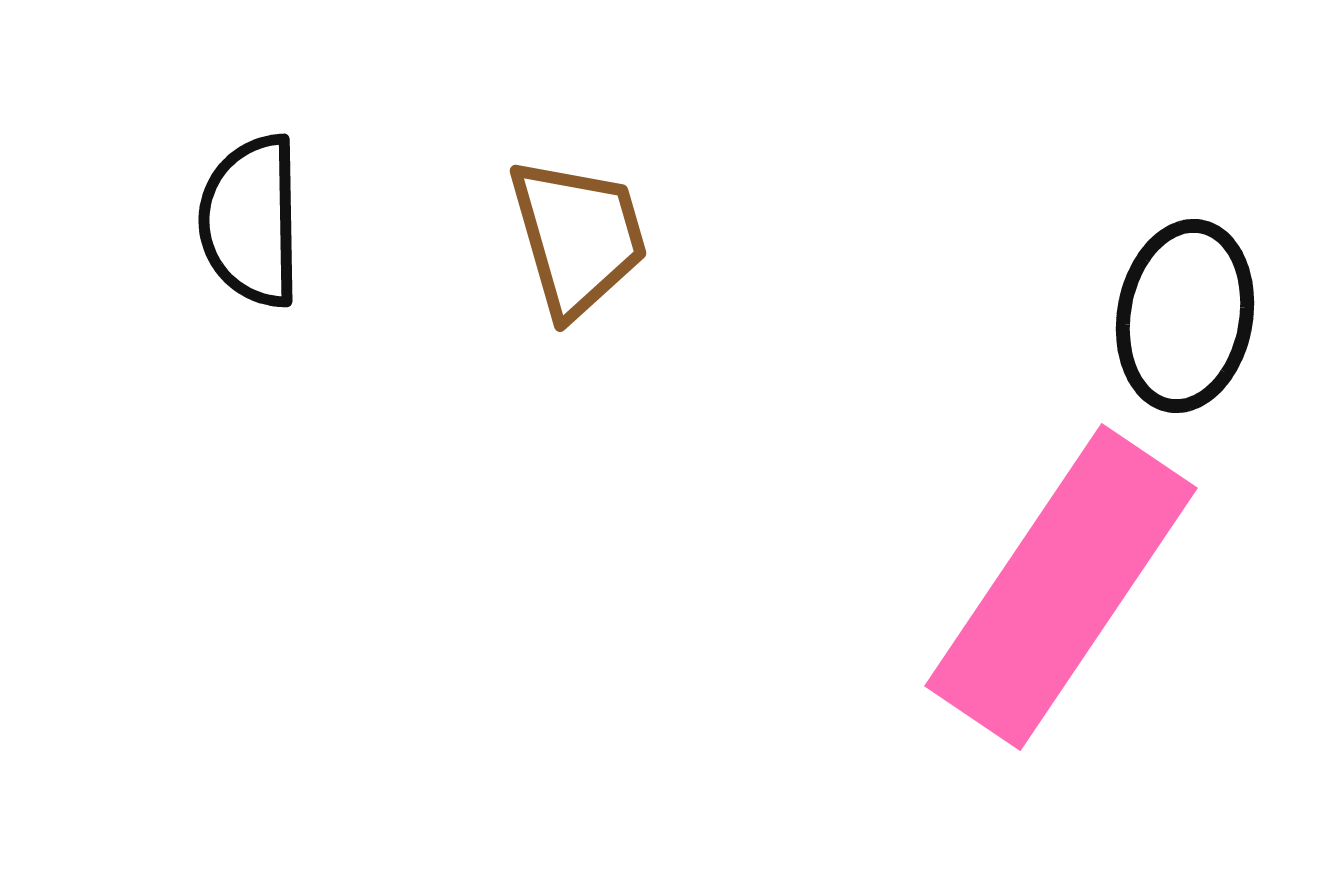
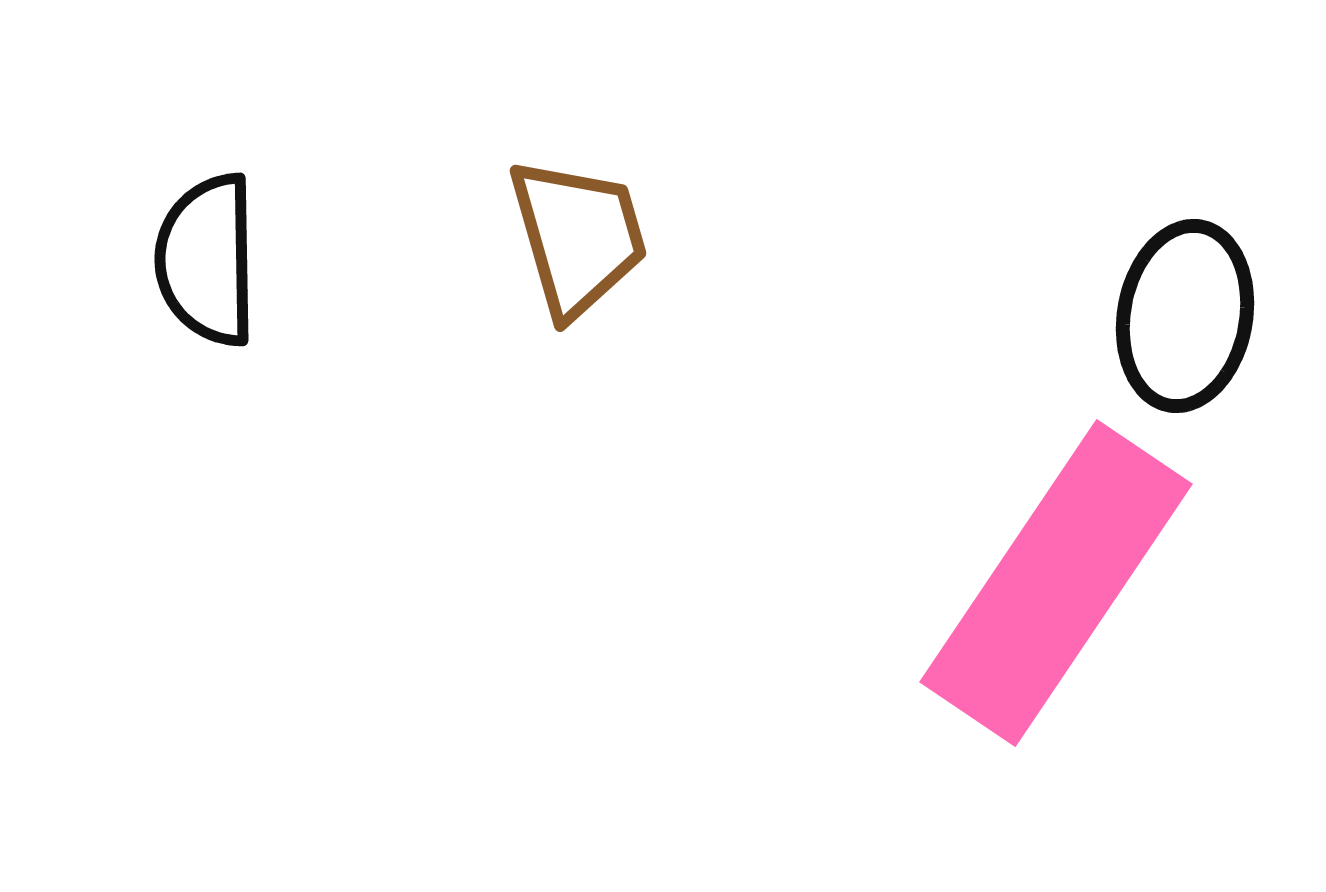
black semicircle: moved 44 px left, 39 px down
pink rectangle: moved 5 px left, 4 px up
